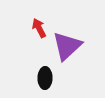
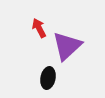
black ellipse: moved 3 px right; rotated 10 degrees clockwise
